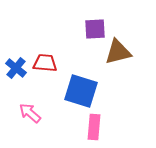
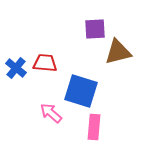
pink arrow: moved 21 px right
